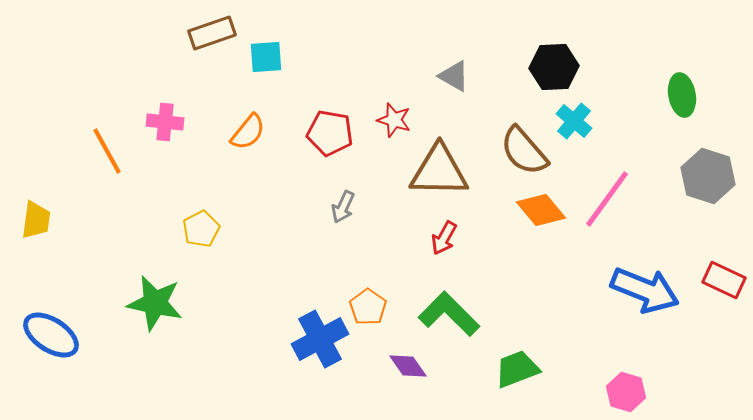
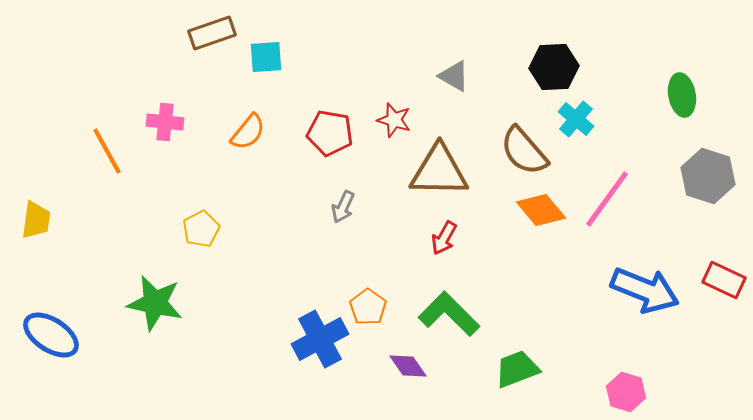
cyan cross: moved 2 px right, 2 px up
